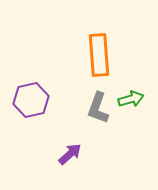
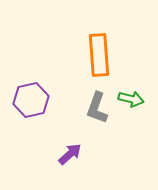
green arrow: rotated 30 degrees clockwise
gray L-shape: moved 1 px left
